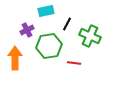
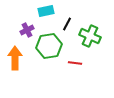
red line: moved 1 px right
